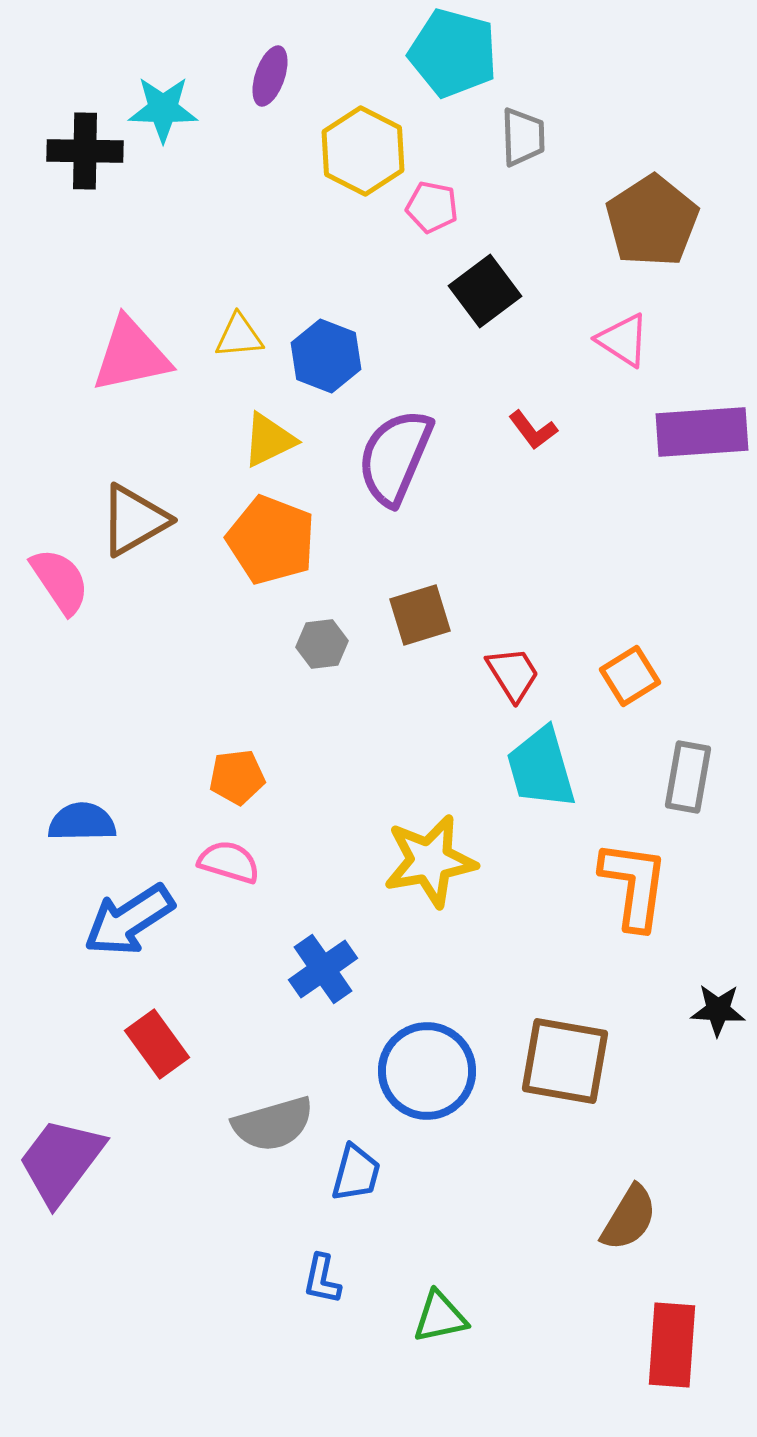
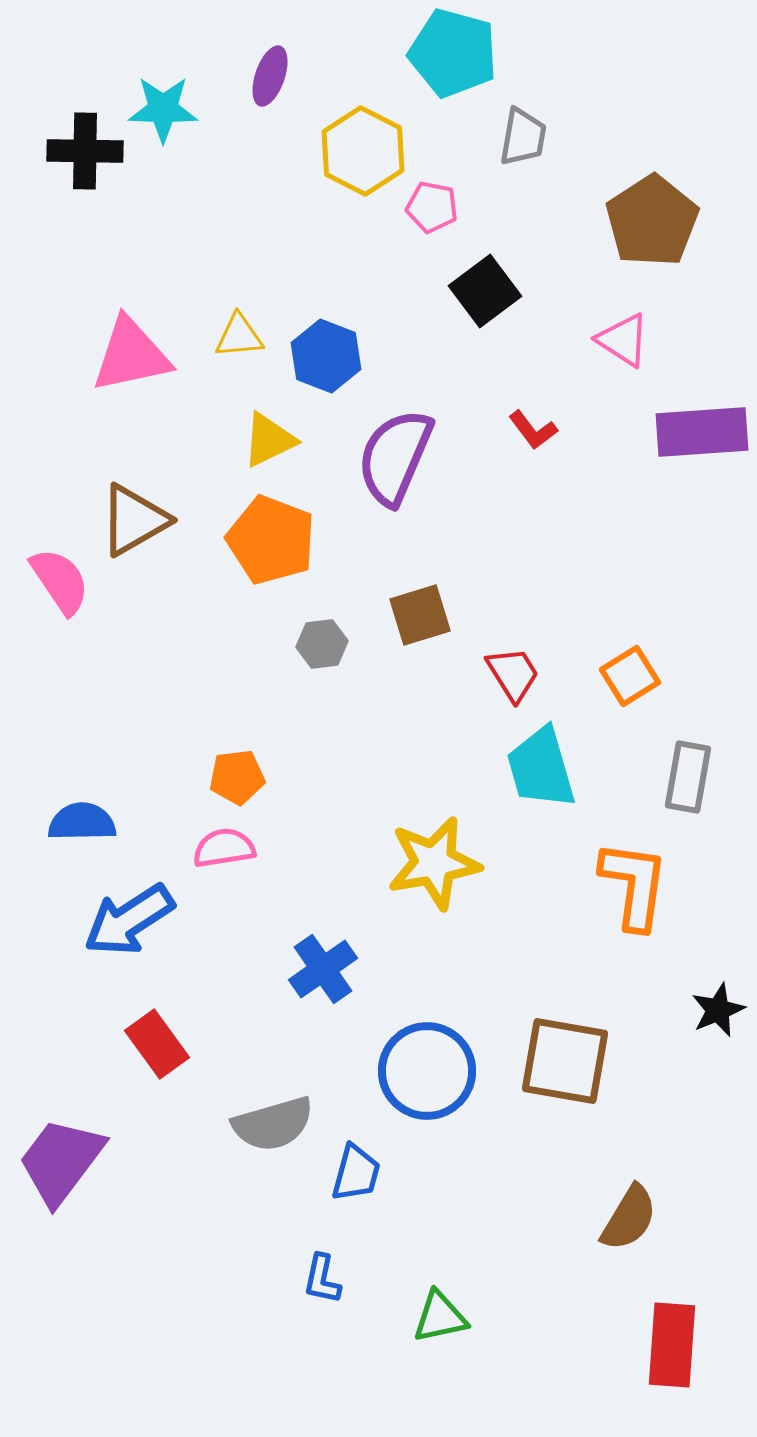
gray trapezoid at (523, 137): rotated 12 degrees clockwise
yellow star at (430, 861): moved 4 px right, 2 px down
pink semicircle at (229, 862): moved 5 px left, 14 px up; rotated 26 degrees counterclockwise
black star at (718, 1010): rotated 26 degrees counterclockwise
